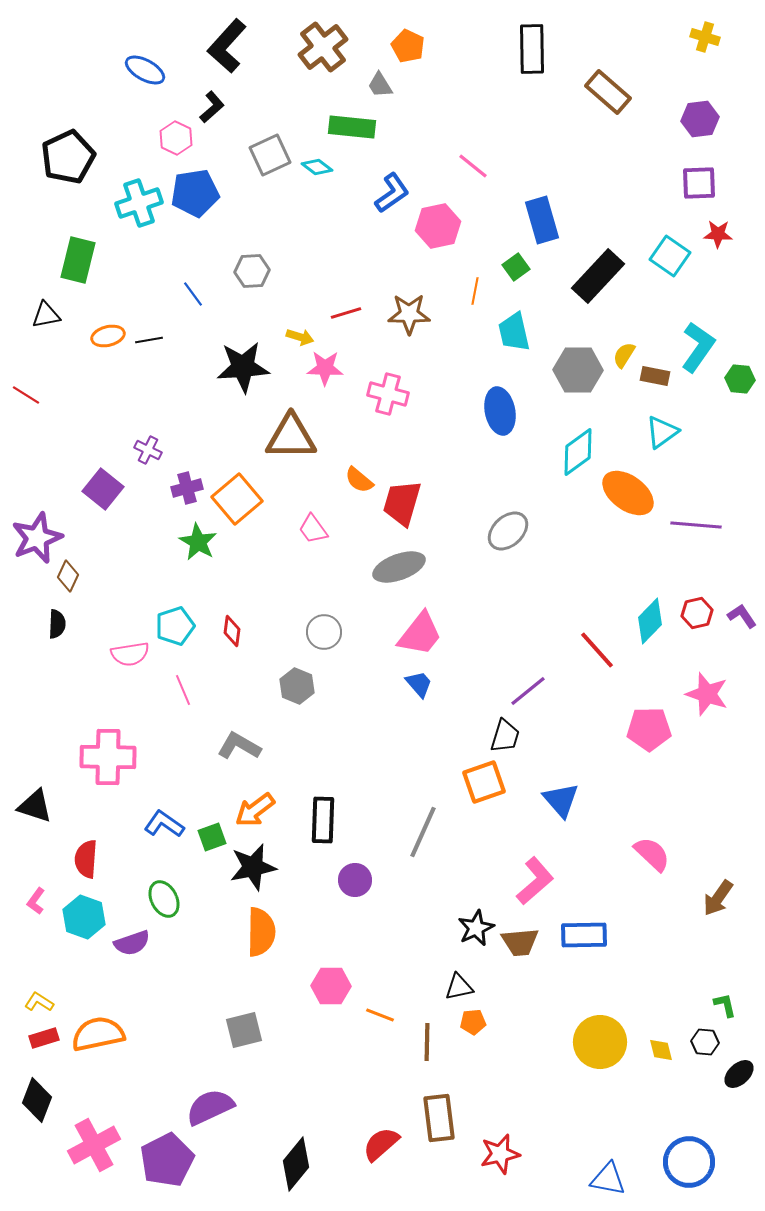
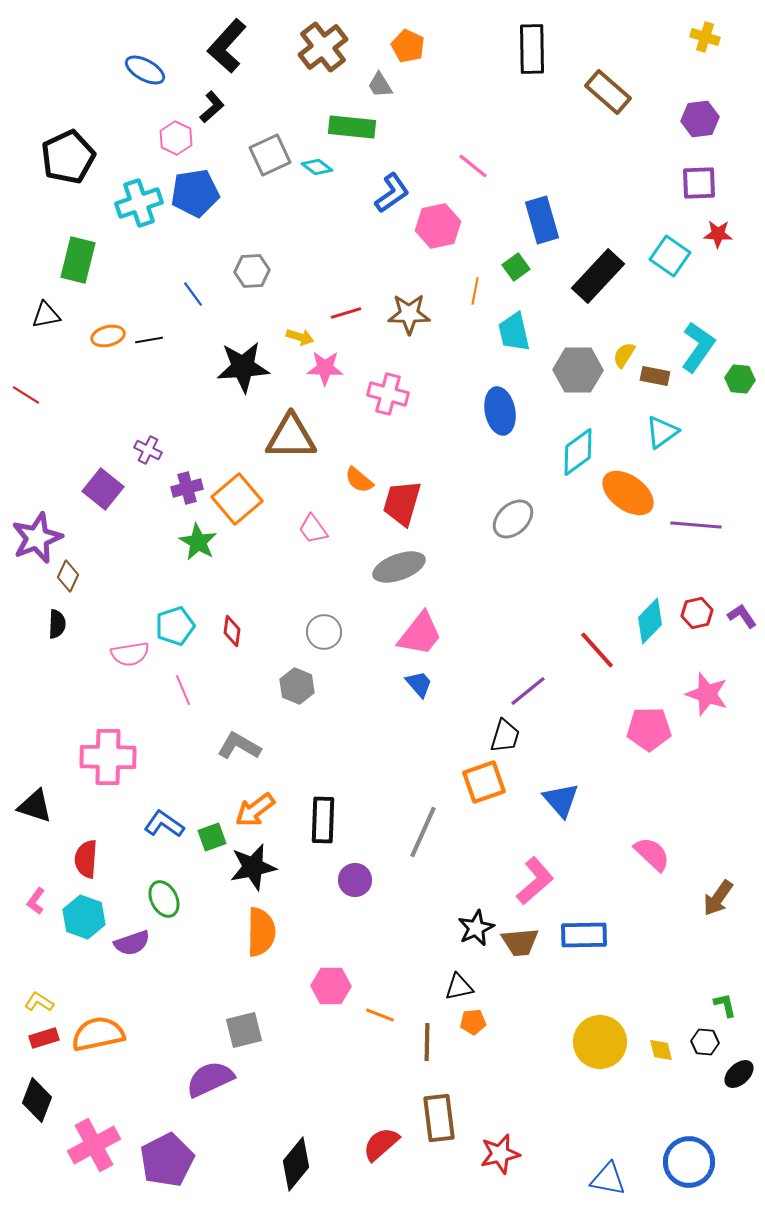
gray ellipse at (508, 531): moved 5 px right, 12 px up
purple semicircle at (210, 1107): moved 28 px up
